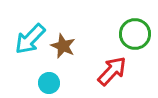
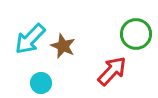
green circle: moved 1 px right
cyan circle: moved 8 px left
